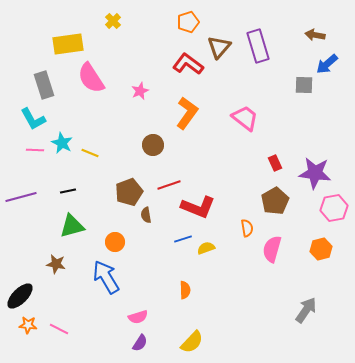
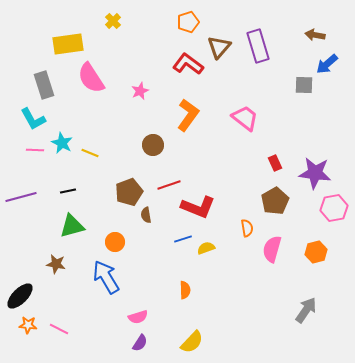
orange L-shape at (187, 113): moved 1 px right, 2 px down
orange hexagon at (321, 249): moved 5 px left, 3 px down
